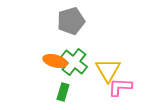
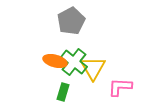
gray pentagon: rotated 12 degrees counterclockwise
yellow triangle: moved 15 px left, 2 px up
